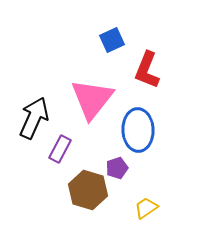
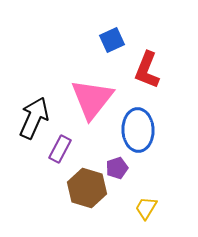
brown hexagon: moved 1 px left, 2 px up
yellow trapezoid: rotated 25 degrees counterclockwise
